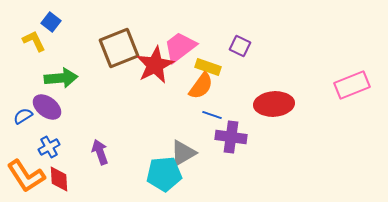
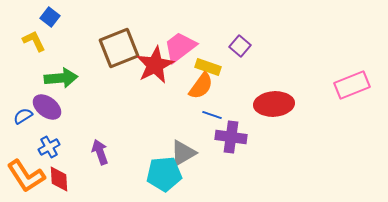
blue square: moved 1 px left, 5 px up
purple square: rotated 15 degrees clockwise
